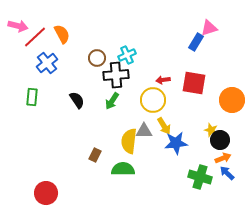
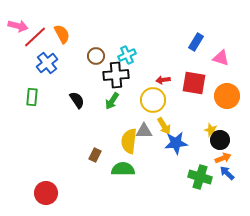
pink triangle: moved 12 px right, 30 px down; rotated 36 degrees clockwise
brown circle: moved 1 px left, 2 px up
orange circle: moved 5 px left, 4 px up
